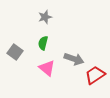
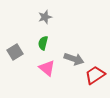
gray square: rotated 21 degrees clockwise
